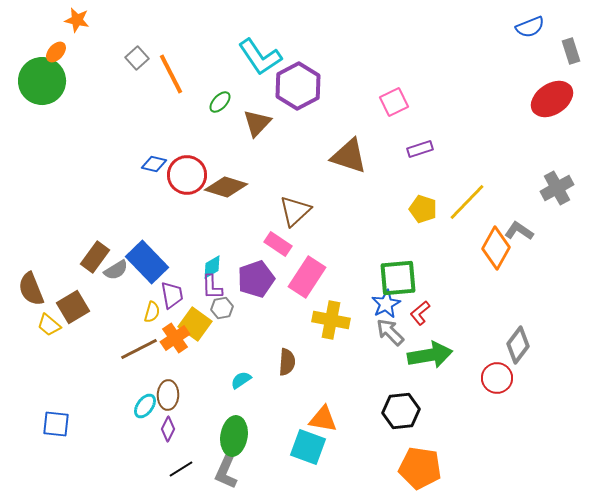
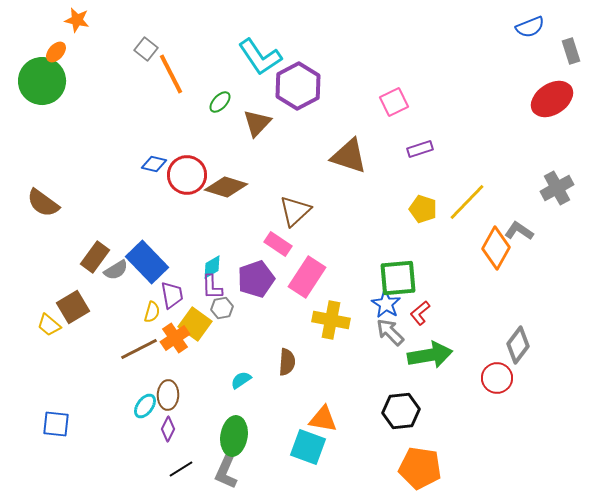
gray square at (137, 58): moved 9 px right, 9 px up; rotated 10 degrees counterclockwise
brown semicircle at (31, 289): moved 12 px right, 86 px up; rotated 32 degrees counterclockwise
blue star at (386, 304): rotated 12 degrees counterclockwise
